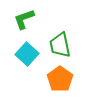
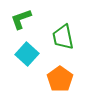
green L-shape: moved 3 px left
green trapezoid: moved 3 px right, 8 px up
